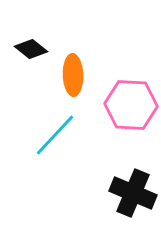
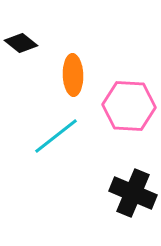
black diamond: moved 10 px left, 6 px up
pink hexagon: moved 2 px left, 1 px down
cyan line: moved 1 px right, 1 px down; rotated 9 degrees clockwise
